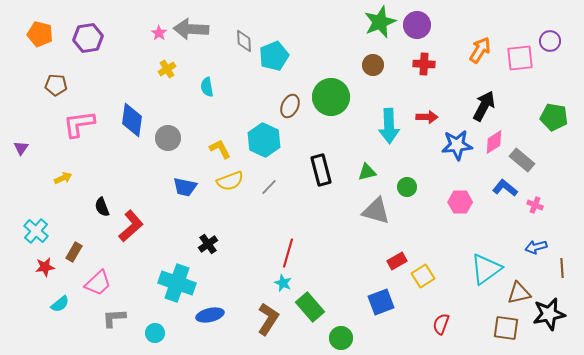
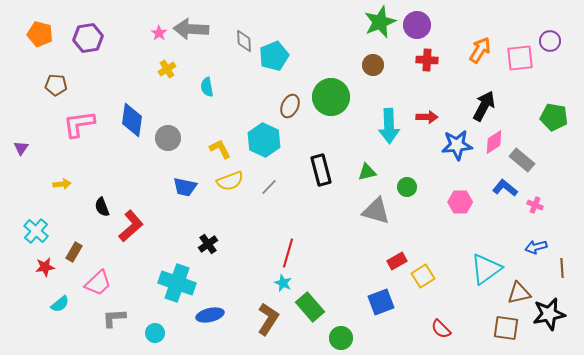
red cross at (424, 64): moved 3 px right, 4 px up
yellow arrow at (63, 178): moved 1 px left, 6 px down; rotated 18 degrees clockwise
red semicircle at (441, 324): moved 5 px down; rotated 65 degrees counterclockwise
